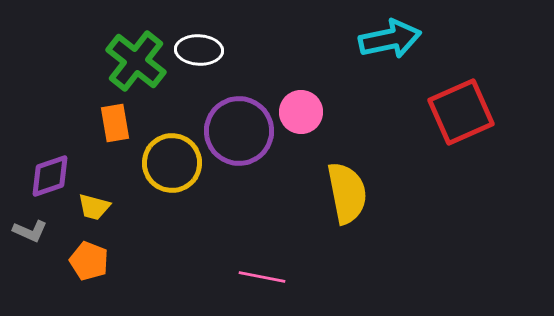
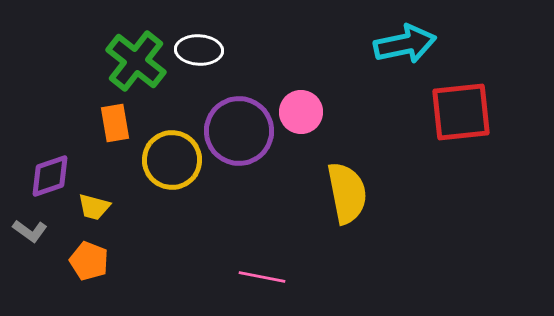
cyan arrow: moved 15 px right, 5 px down
red square: rotated 18 degrees clockwise
yellow circle: moved 3 px up
gray L-shape: rotated 12 degrees clockwise
